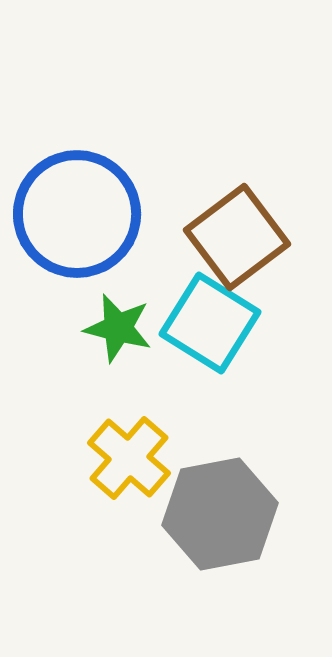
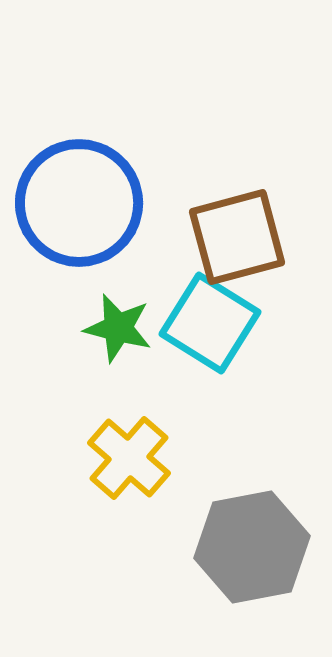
blue circle: moved 2 px right, 11 px up
brown square: rotated 22 degrees clockwise
gray hexagon: moved 32 px right, 33 px down
